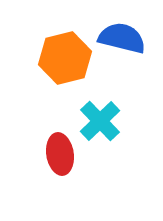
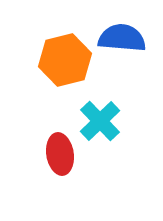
blue semicircle: rotated 9 degrees counterclockwise
orange hexagon: moved 2 px down
